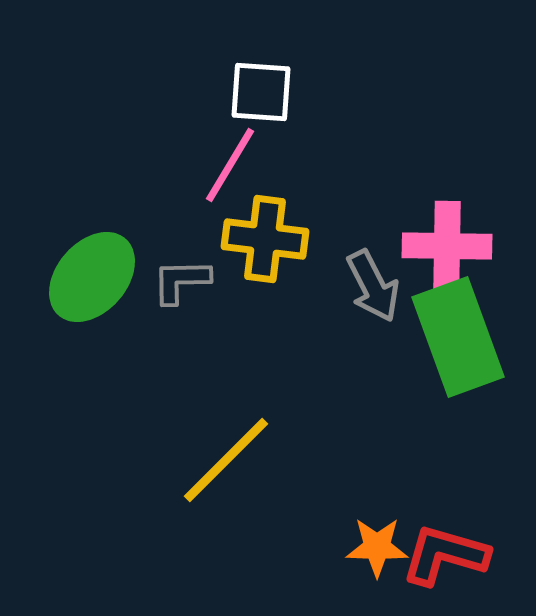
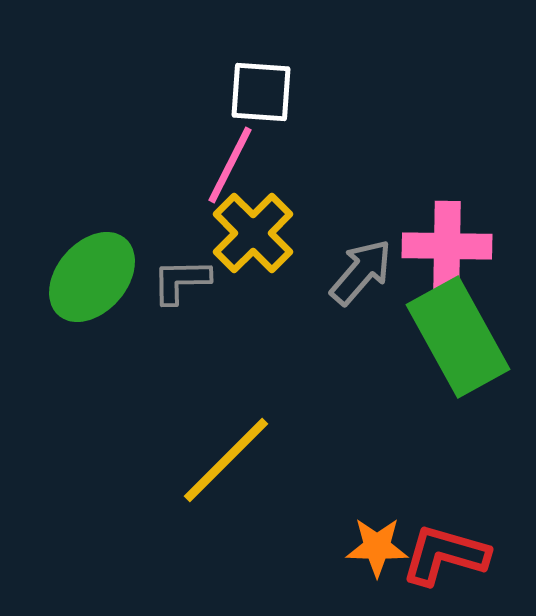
pink line: rotated 4 degrees counterclockwise
yellow cross: moved 12 px left, 6 px up; rotated 38 degrees clockwise
gray arrow: moved 12 px left, 14 px up; rotated 112 degrees counterclockwise
green rectangle: rotated 9 degrees counterclockwise
